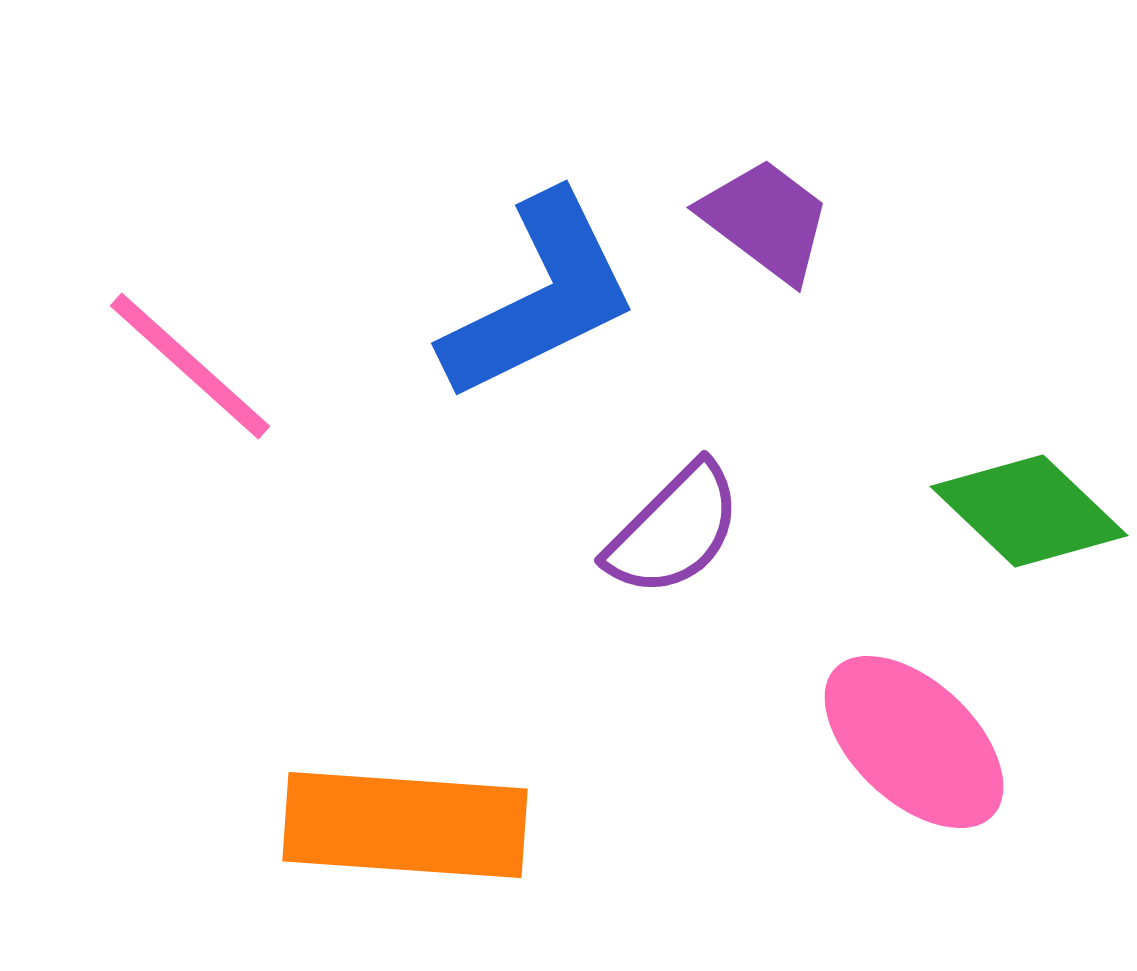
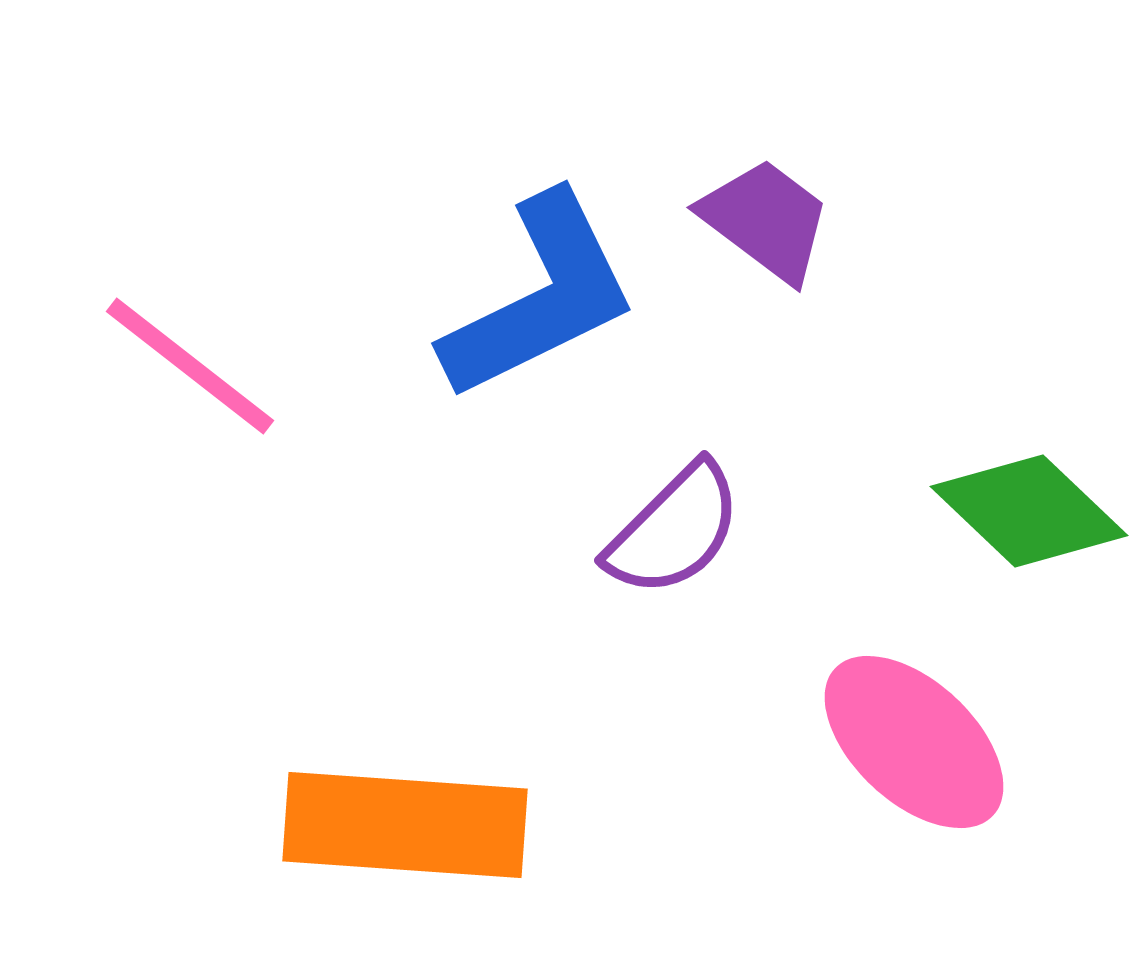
pink line: rotated 4 degrees counterclockwise
